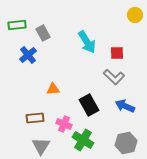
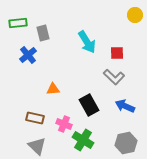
green rectangle: moved 1 px right, 2 px up
gray rectangle: rotated 14 degrees clockwise
brown rectangle: rotated 18 degrees clockwise
gray triangle: moved 4 px left; rotated 18 degrees counterclockwise
